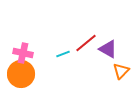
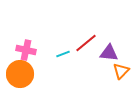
purple triangle: moved 1 px right, 4 px down; rotated 24 degrees counterclockwise
pink cross: moved 3 px right, 3 px up
orange circle: moved 1 px left
